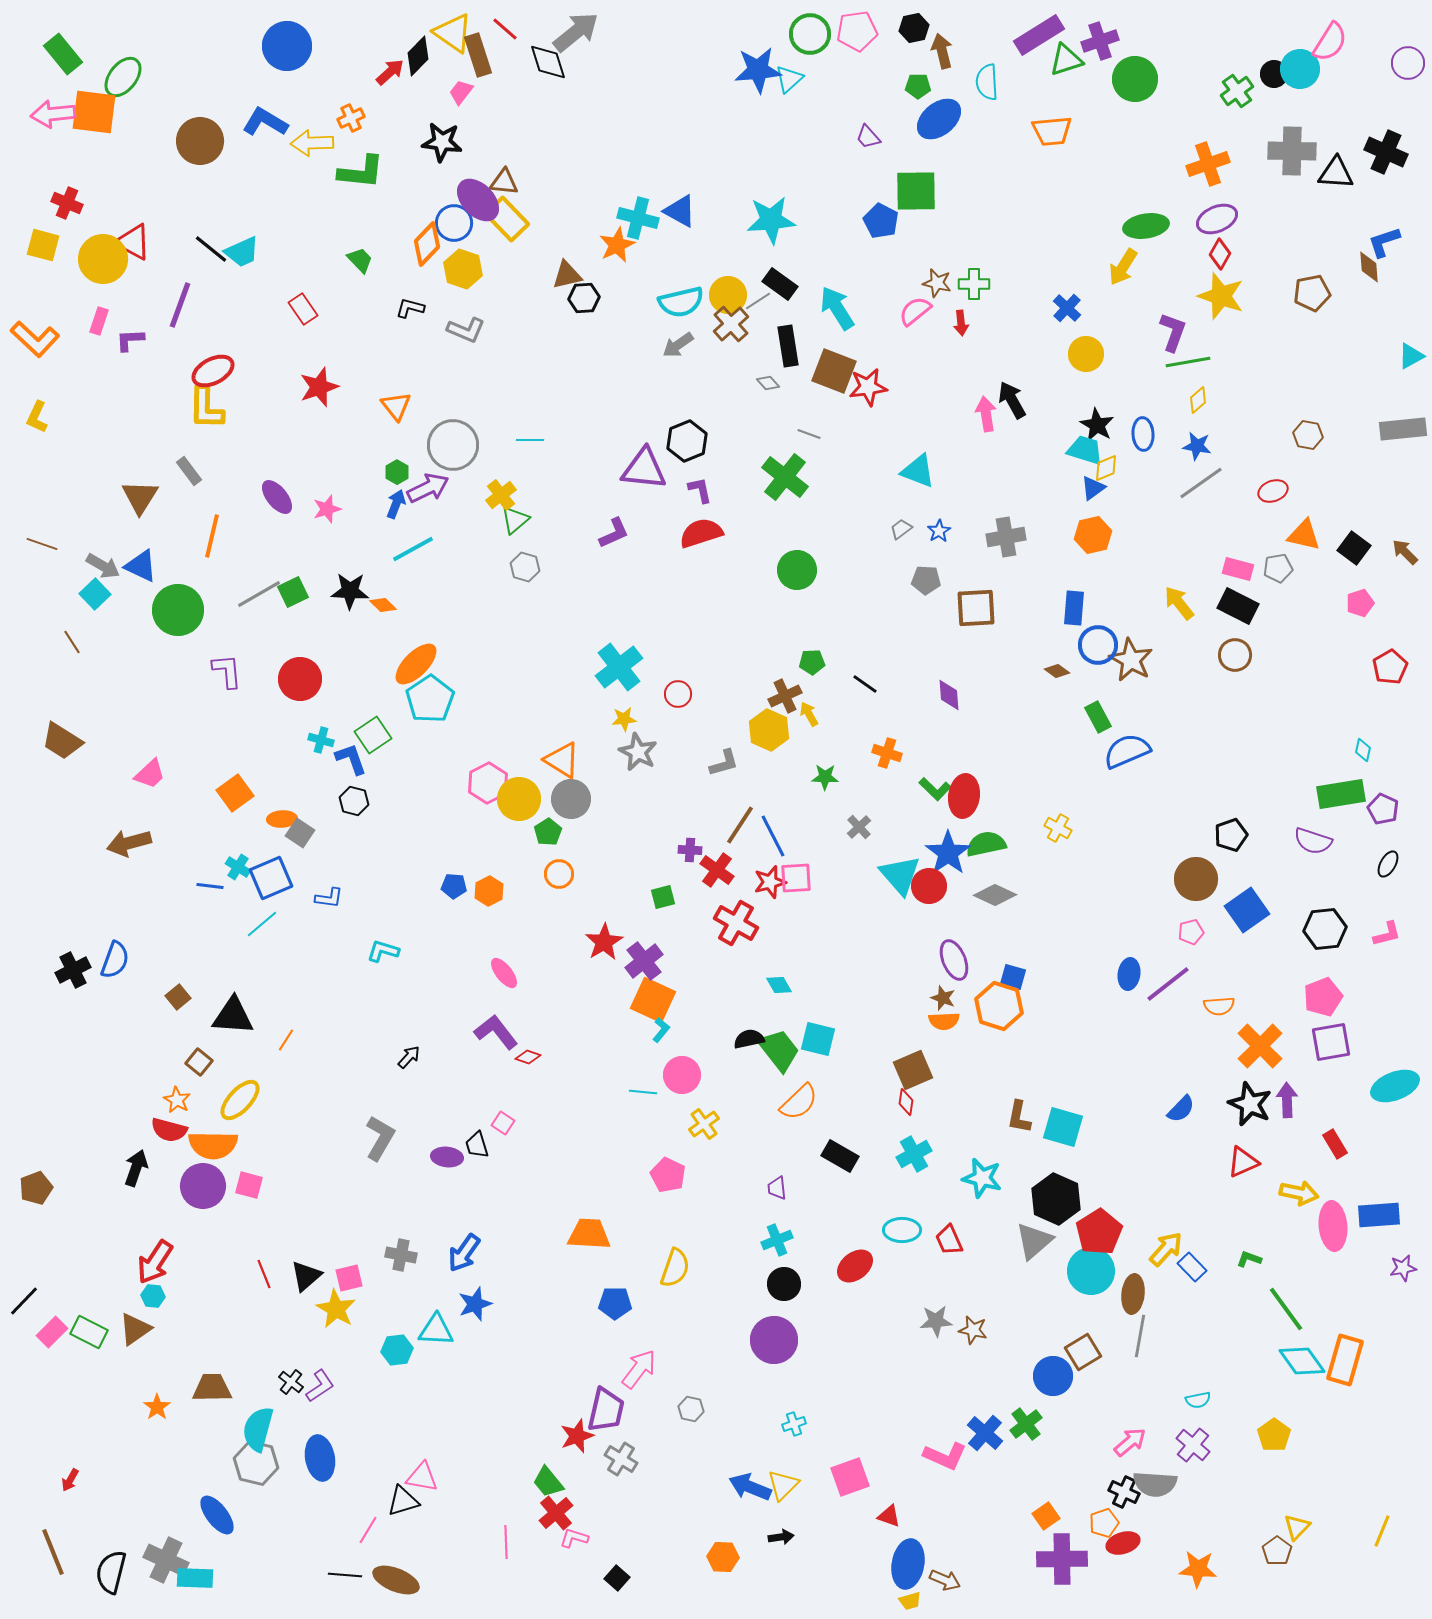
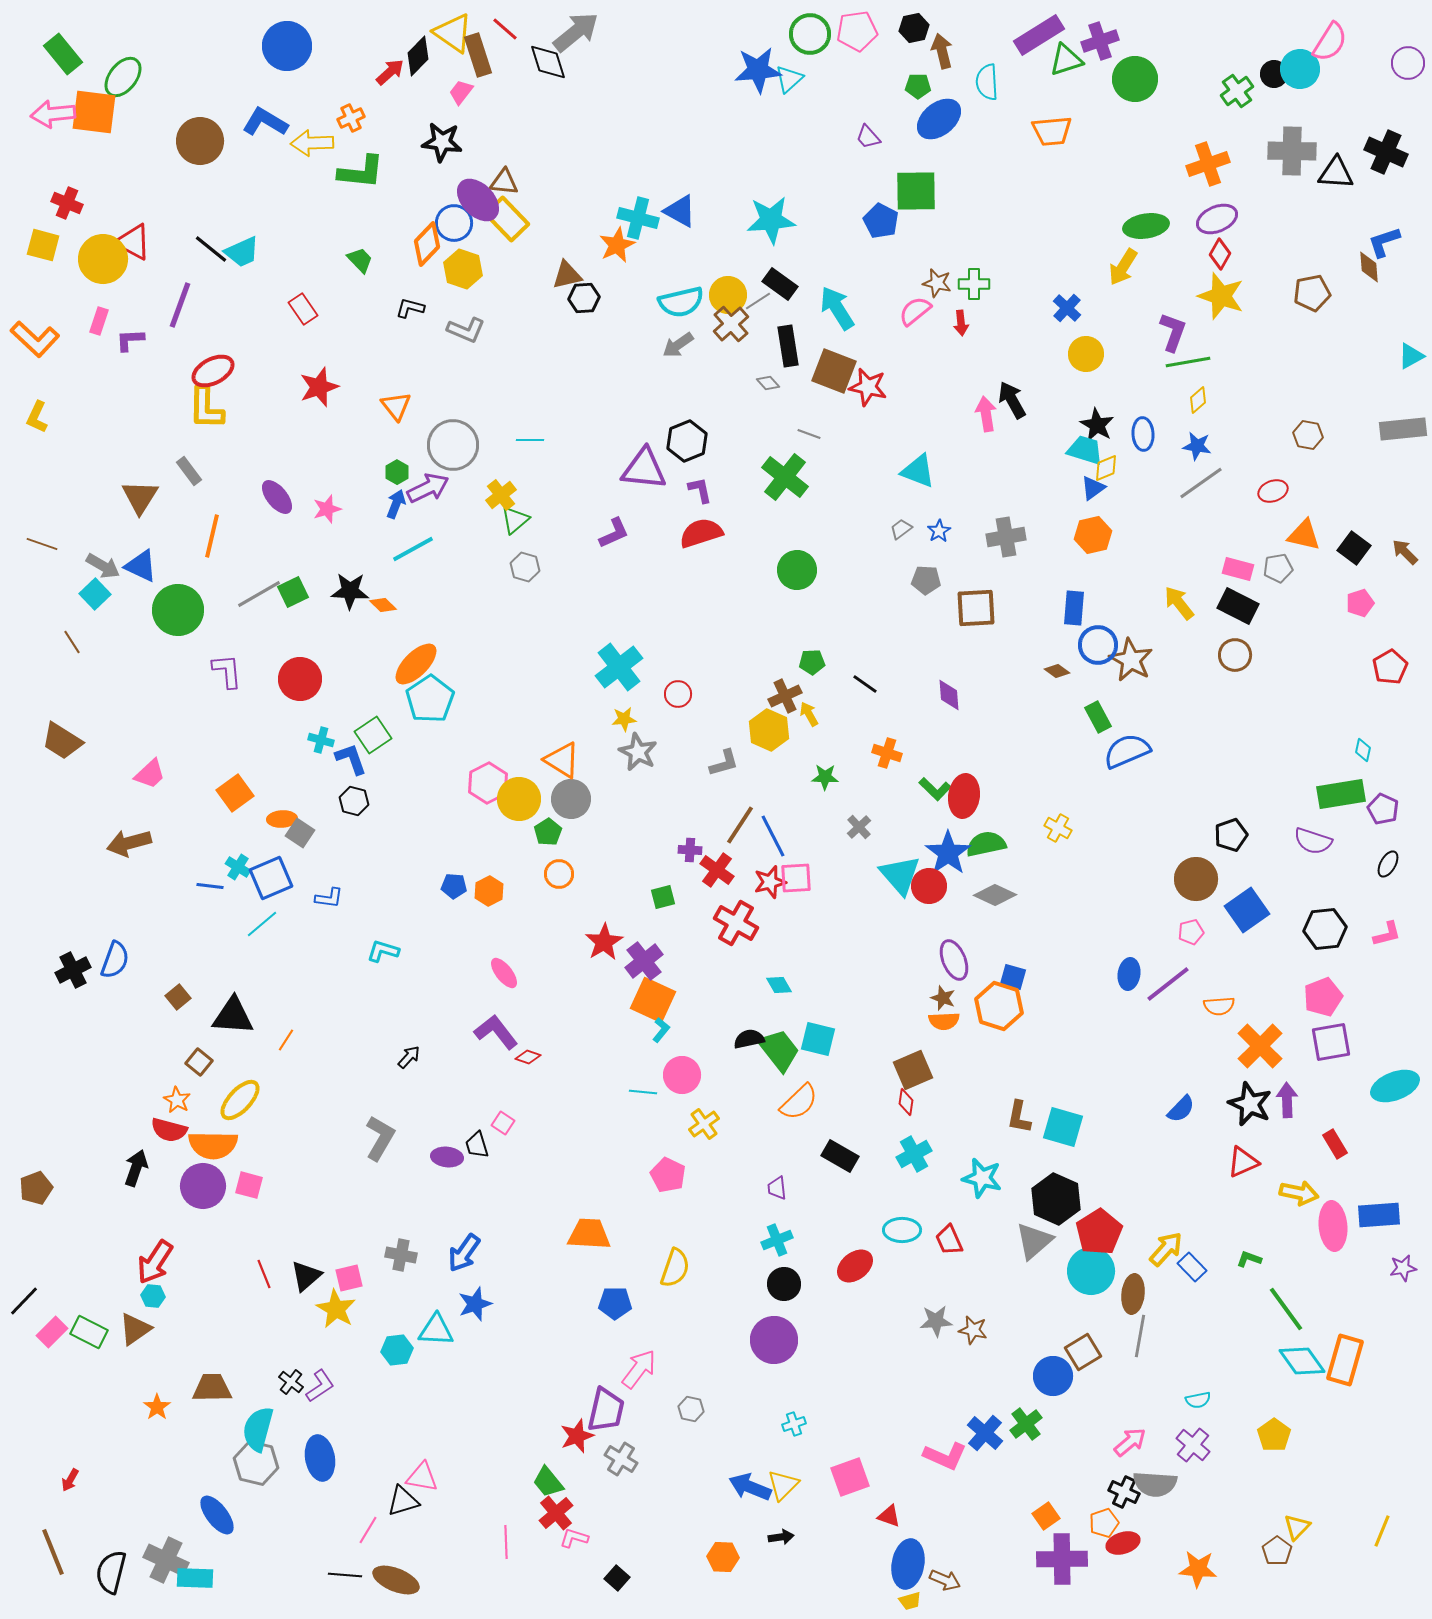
red star at (868, 387): rotated 21 degrees clockwise
